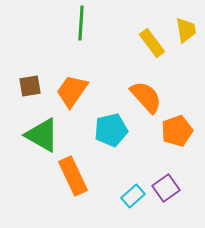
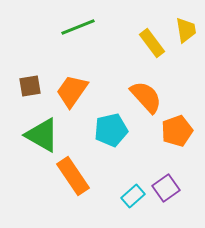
green line: moved 3 px left, 4 px down; rotated 64 degrees clockwise
orange rectangle: rotated 9 degrees counterclockwise
